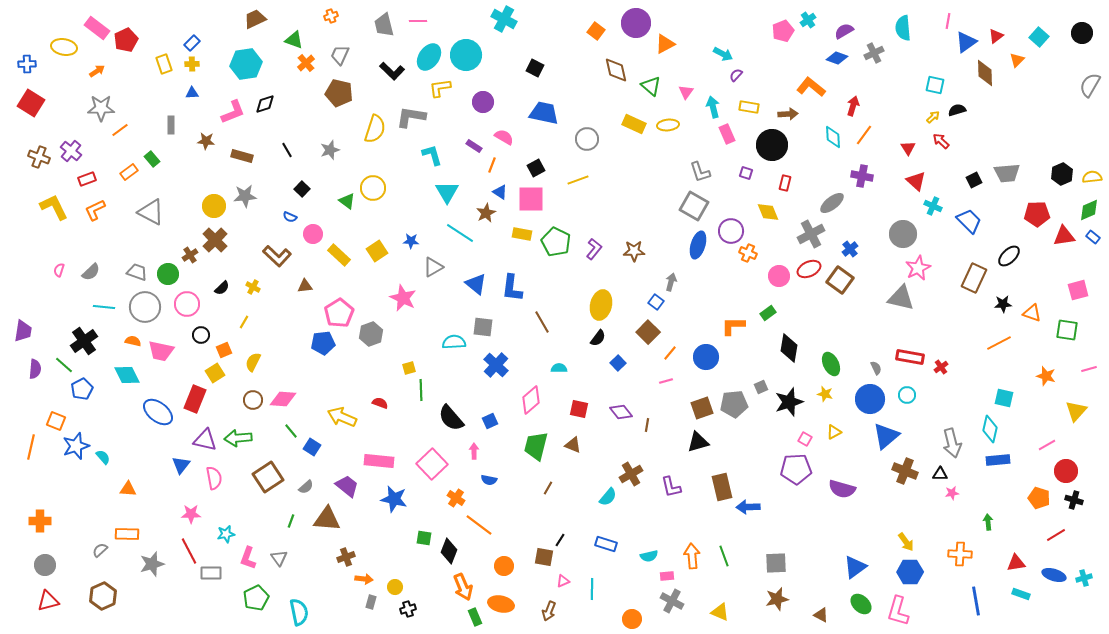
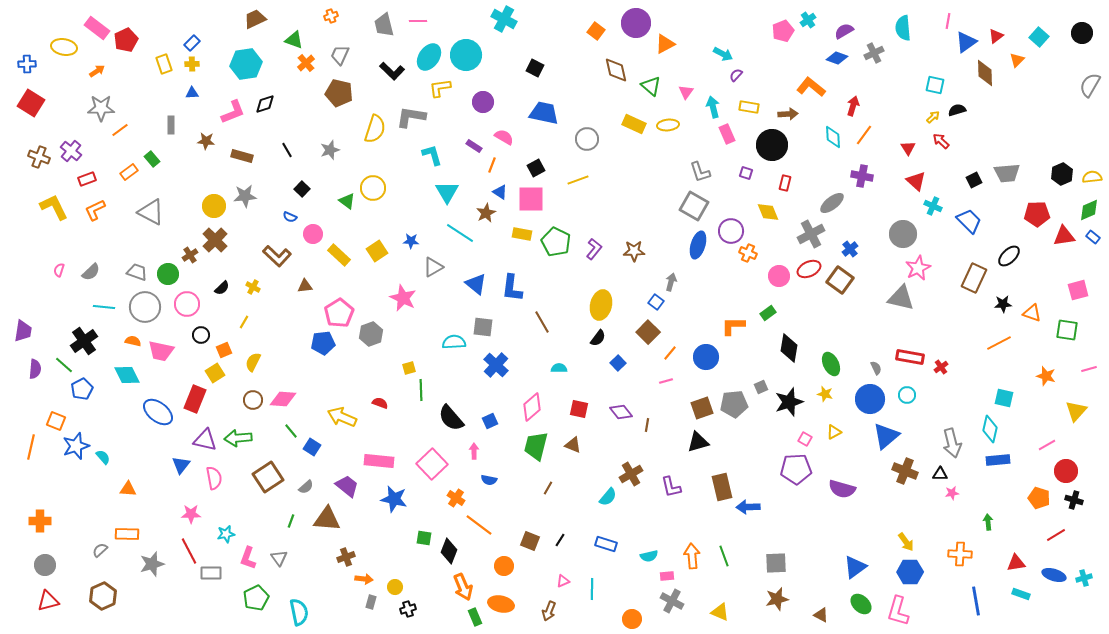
pink diamond at (531, 400): moved 1 px right, 7 px down
brown square at (544, 557): moved 14 px left, 16 px up; rotated 12 degrees clockwise
